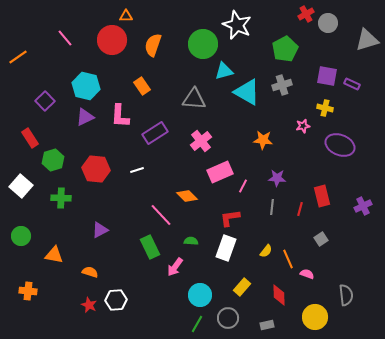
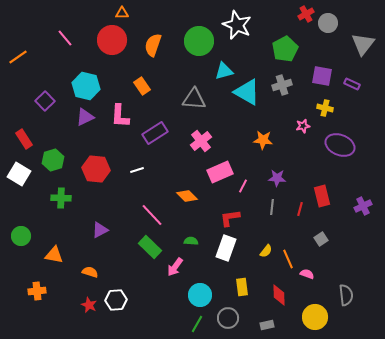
orange triangle at (126, 16): moved 4 px left, 3 px up
gray triangle at (367, 40): moved 4 px left, 4 px down; rotated 35 degrees counterclockwise
green circle at (203, 44): moved 4 px left, 3 px up
purple square at (327, 76): moved 5 px left
red rectangle at (30, 138): moved 6 px left, 1 px down
white square at (21, 186): moved 2 px left, 12 px up; rotated 10 degrees counterclockwise
pink line at (161, 215): moved 9 px left
green rectangle at (150, 247): rotated 20 degrees counterclockwise
yellow rectangle at (242, 287): rotated 48 degrees counterclockwise
orange cross at (28, 291): moved 9 px right; rotated 12 degrees counterclockwise
